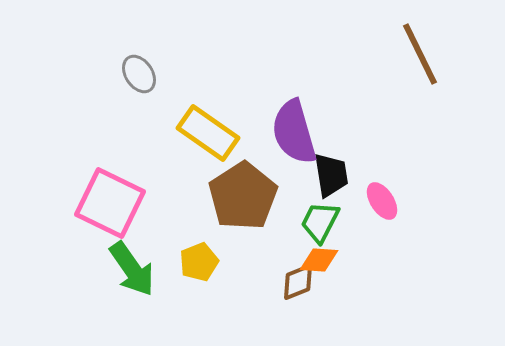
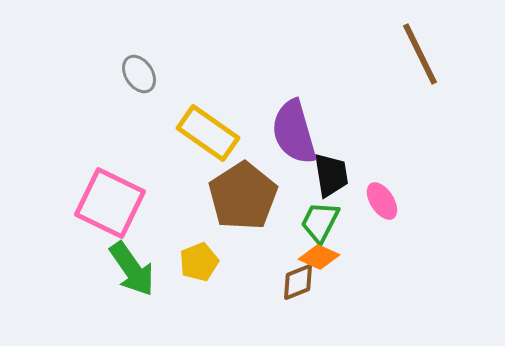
orange diamond: moved 3 px up; rotated 21 degrees clockwise
